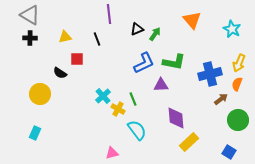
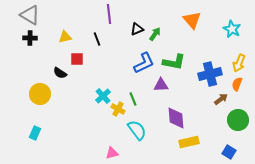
yellow rectangle: rotated 30 degrees clockwise
